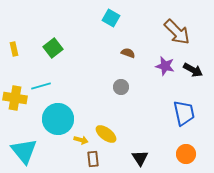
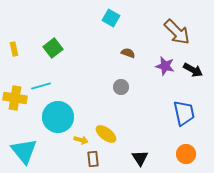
cyan circle: moved 2 px up
